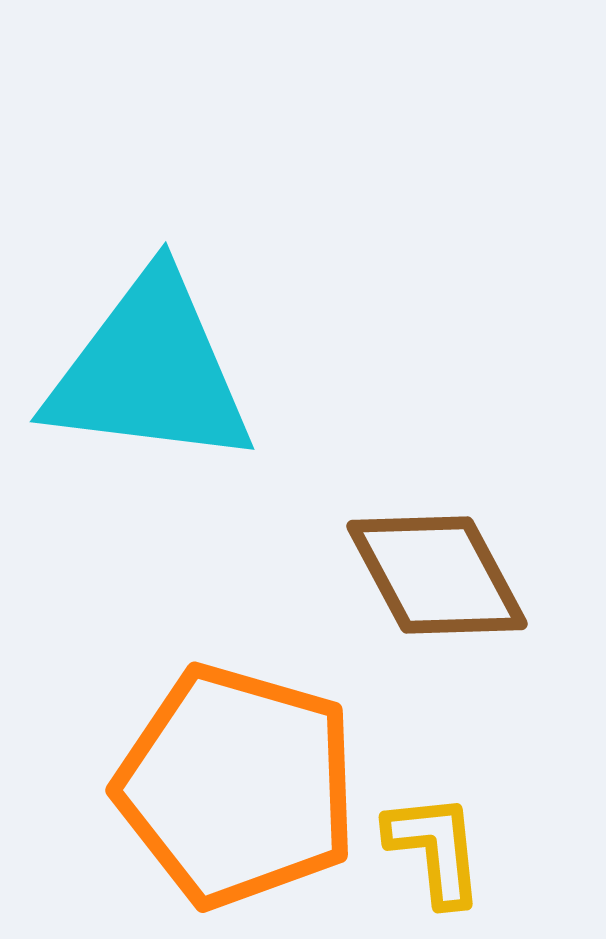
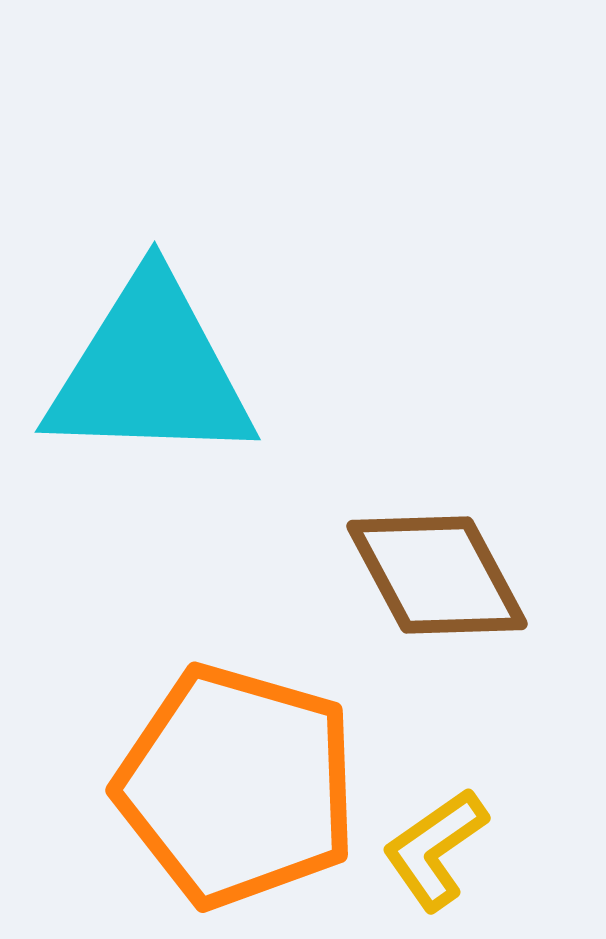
cyan triangle: rotated 5 degrees counterclockwise
yellow L-shape: rotated 119 degrees counterclockwise
